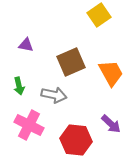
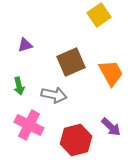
purple triangle: moved 1 px left; rotated 28 degrees counterclockwise
purple arrow: moved 3 px down
red hexagon: rotated 20 degrees counterclockwise
